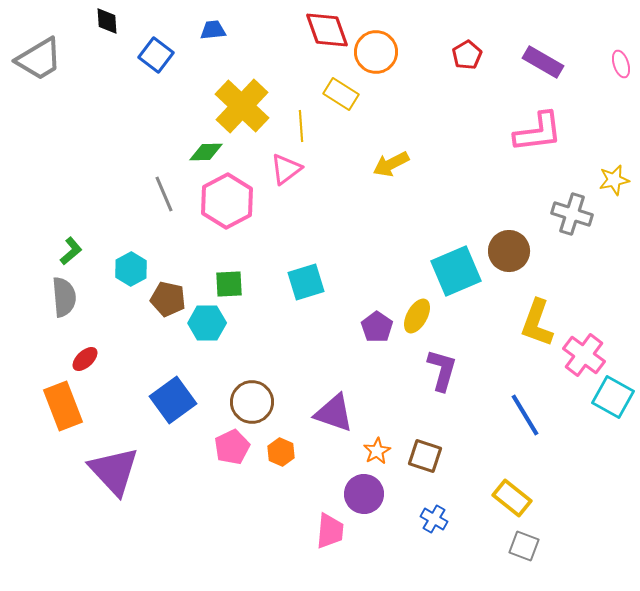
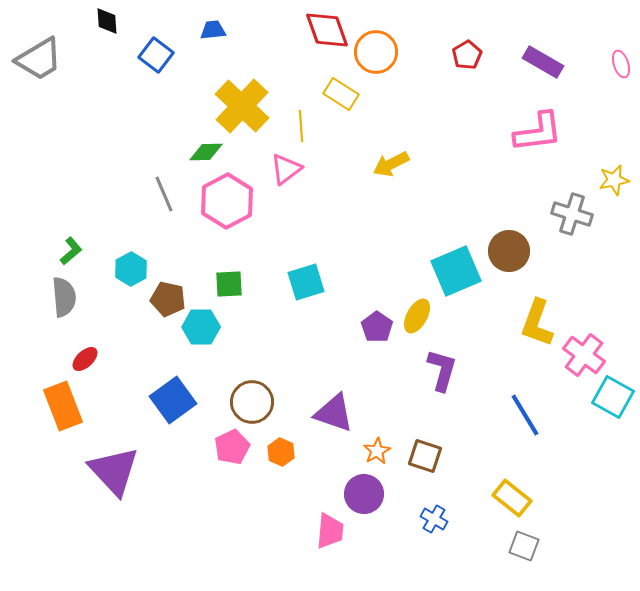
cyan hexagon at (207, 323): moved 6 px left, 4 px down
